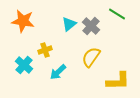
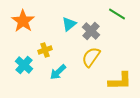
orange star: rotated 25 degrees clockwise
gray cross: moved 5 px down
yellow L-shape: moved 2 px right
